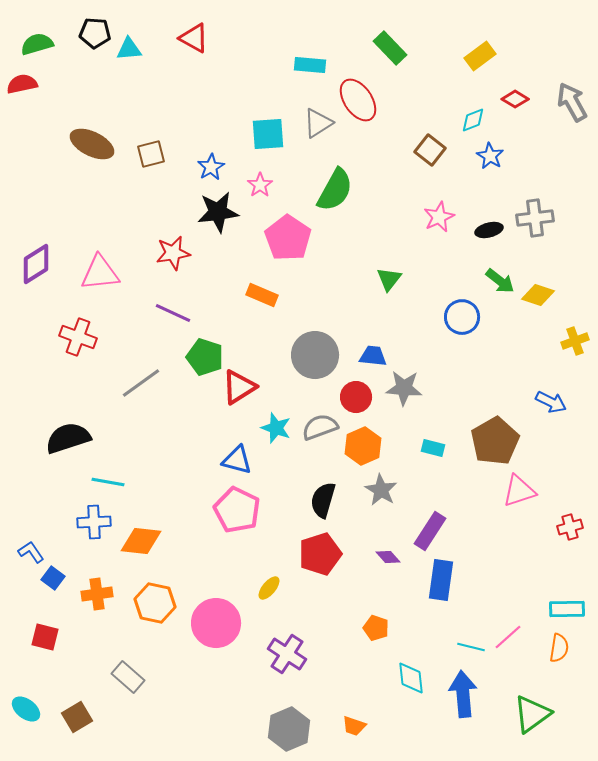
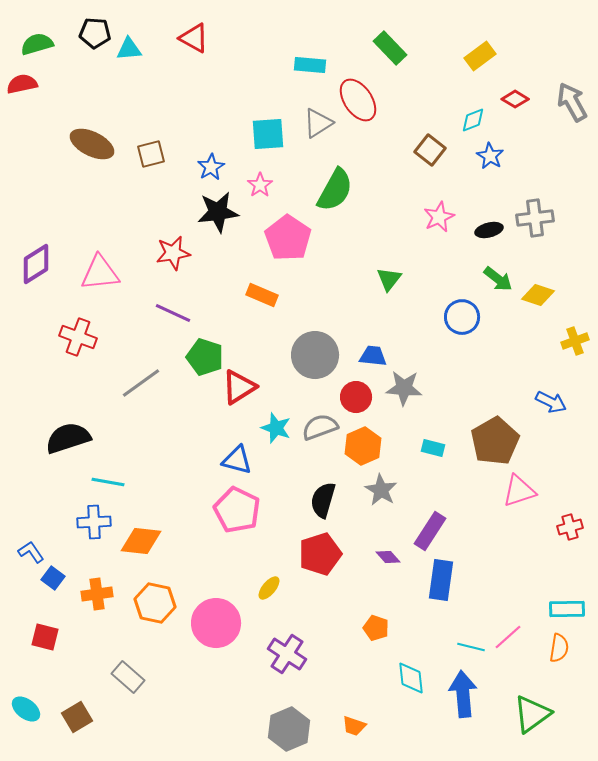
green arrow at (500, 281): moved 2 px left, 2 px up
